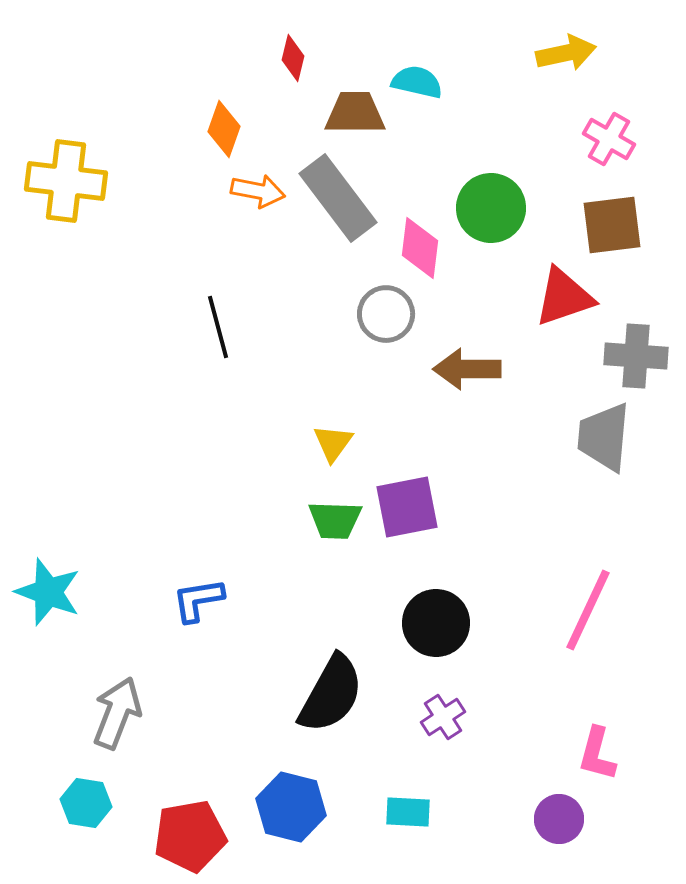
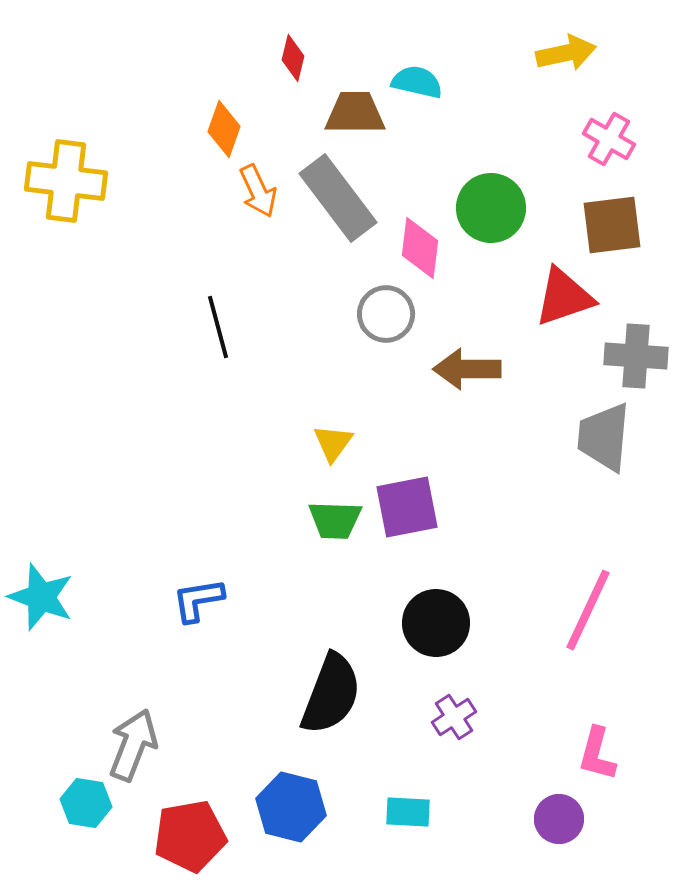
orange arrow: rotated 54 degrees clockwise
cyan star: moved 7 px left, 5 px down
black semicircle: rotated 8 degrees counterclockwise
gray arrow: moved 16 px right, 32 px down
purple cross: moved 11 px right
